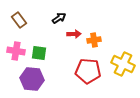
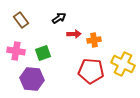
brown rectangle: moved 2 px right
green square: moved 4 px right; rotated 28 degrees counterclockwise
red pentagon: moved 3 px right
